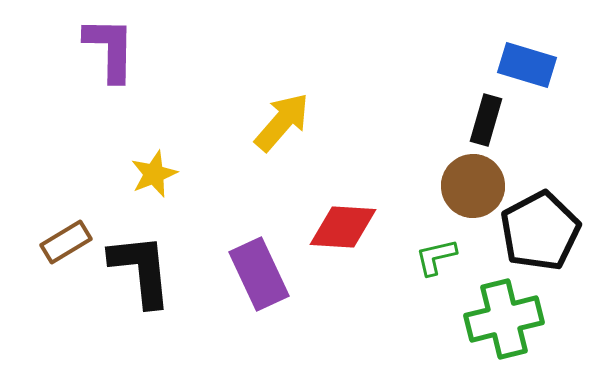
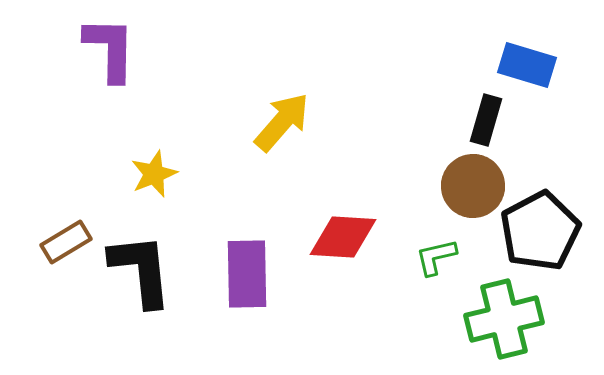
red diamond: moved 10 px down
purple rectangle: moved 12 px left; rotated 24 degrees clockwise
